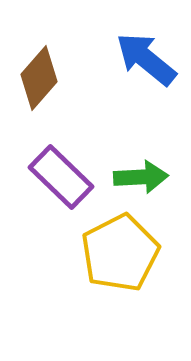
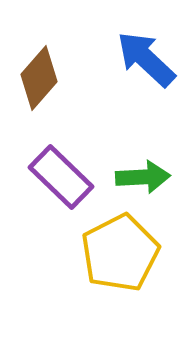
blue arrow: rotated 4 degrees clockwise
green arrow: moved 2 px right
